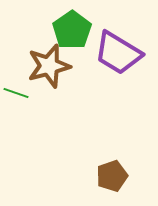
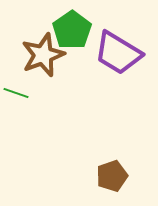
brown star: moved 6 px left, 11 px up; rotated 6 degrees counterclockwise
